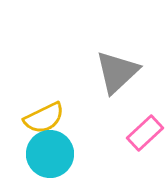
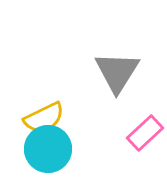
gray triangle: rotated 15 degrees counterclockwise
cyan circle: moved 2 px left, 5 px up
